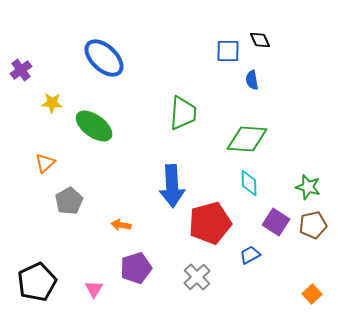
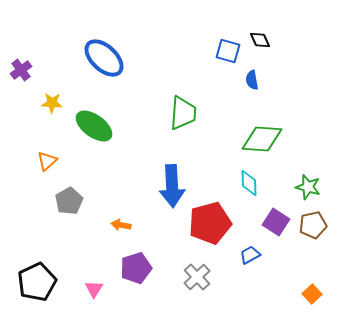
blue square: rotated 15 degrees clockwise
green diamond: moved 15 px right
orange triangle: moved 2 px right, 2 px up
